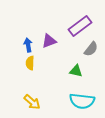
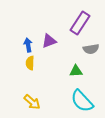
purple rectangle: moved 3 px up; rotated 20 degrees counterclockwise
gray semicircle: rotated 42 degrees clockwise
green triangle: rotated 16 degrees counterclockwise
cyan semicircle: rotated 40 degrees clockwise
